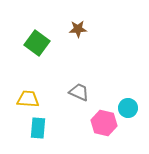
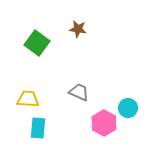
brown star: rotated 12 degrees clockwise
pink hexagon: rotated 15 degrees clockwise
